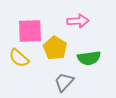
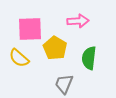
pink square: moved 2 px up
green semicircle: rotated 105 degrees clockwise
gray trapezoid: moved 2 px down; rotated 20 degrees counterclockwise
